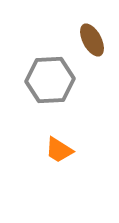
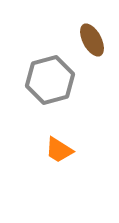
gray hexagon: rotated 12 degrees counterclockwise
